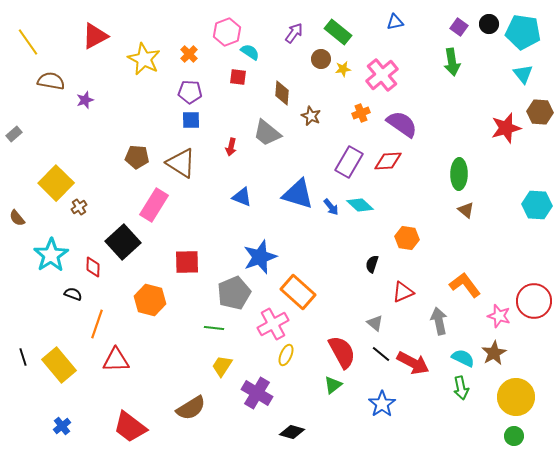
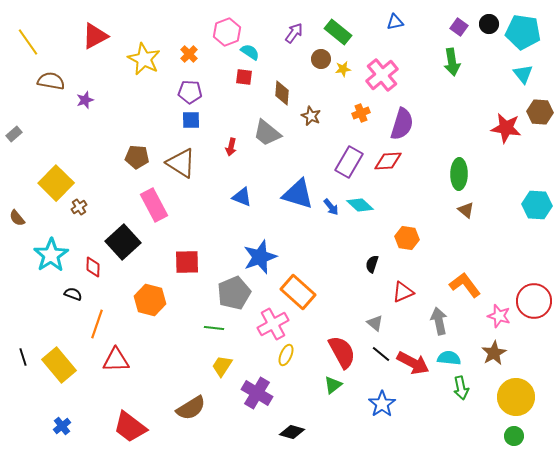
red square at (238, 77): moved 6 px right
purple semicircle at (402, 124): rotated 72 degrees clockwise
red star at (506, 128): rotated 24 degrees clockwise
pink rectangle at (154, 205): rotated 60 degrees counterclockwise
cyan semicircle at (463, 358): moved 14 px left; rotated 20 degrees counterclockwise
